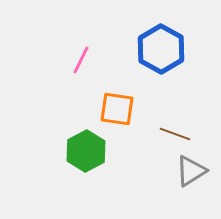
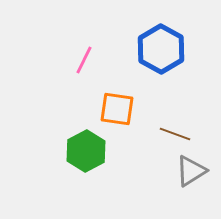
pink line: moved 3 px right
